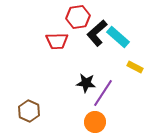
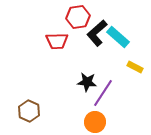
black star: moved 1 px right, 1 px up
